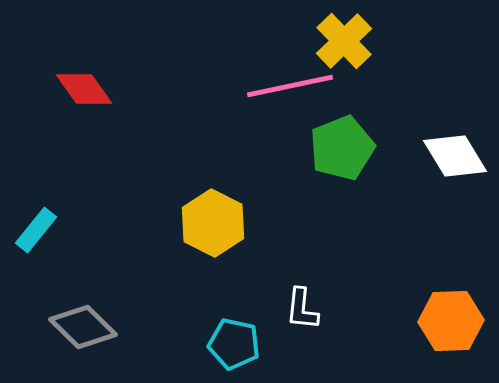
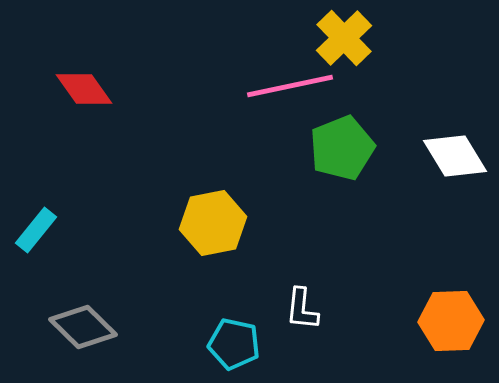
yellow cross: moved 3 px up
yellow hexagon: rotated 22 degrees clockwise
